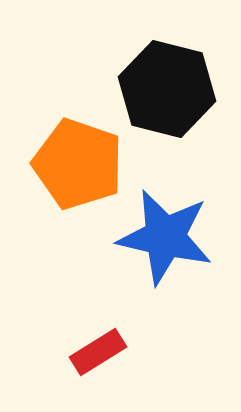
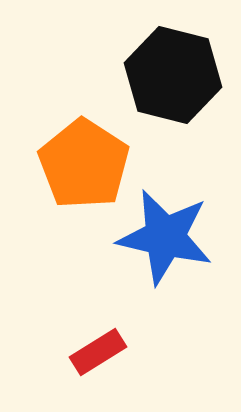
black hexagon: moved 6 px right, 14 px up
orange pentagon: moved 6 px right; rotated 14 degrees clockwise
